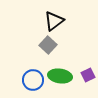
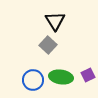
black triangle: moved 1 px right; rotated 25 degrees counterclockwise
green ellipse: moved 1 px right, 1 px down
